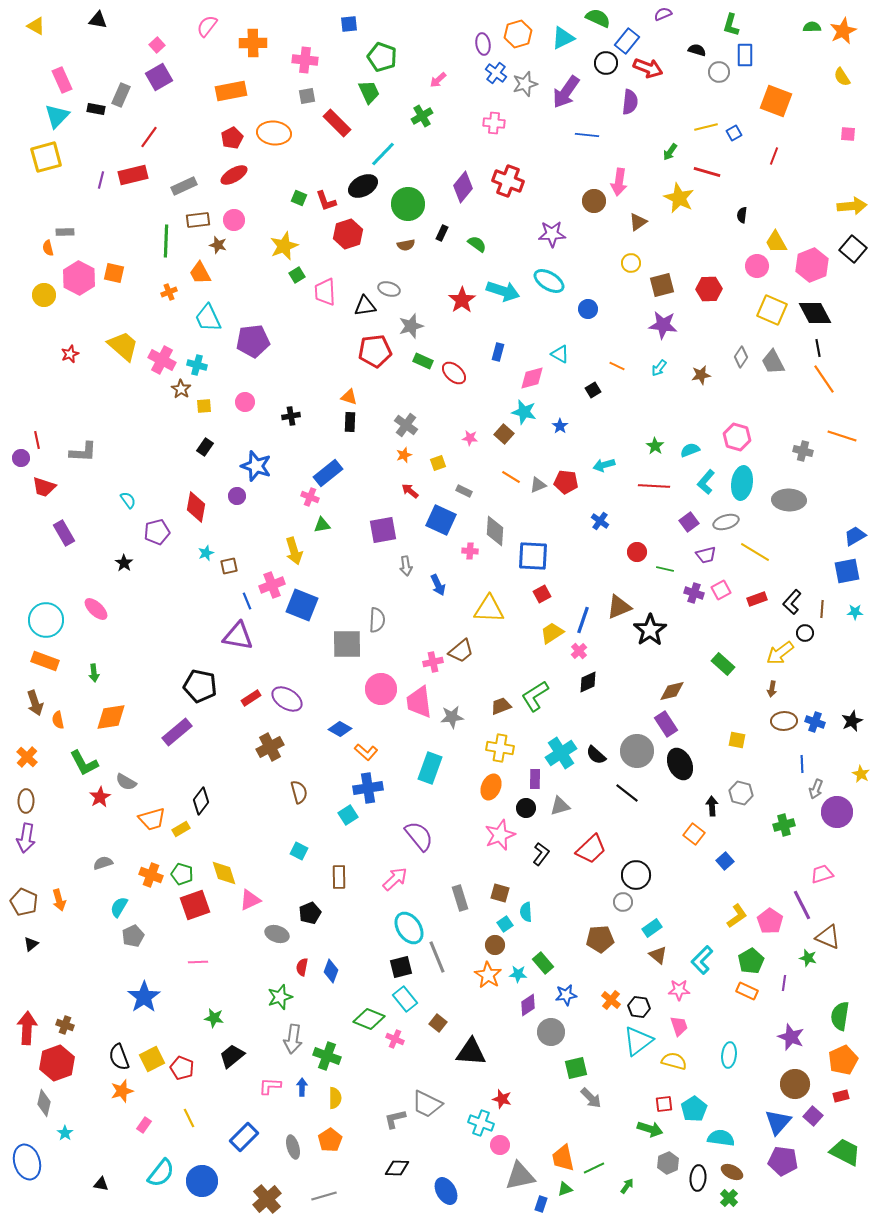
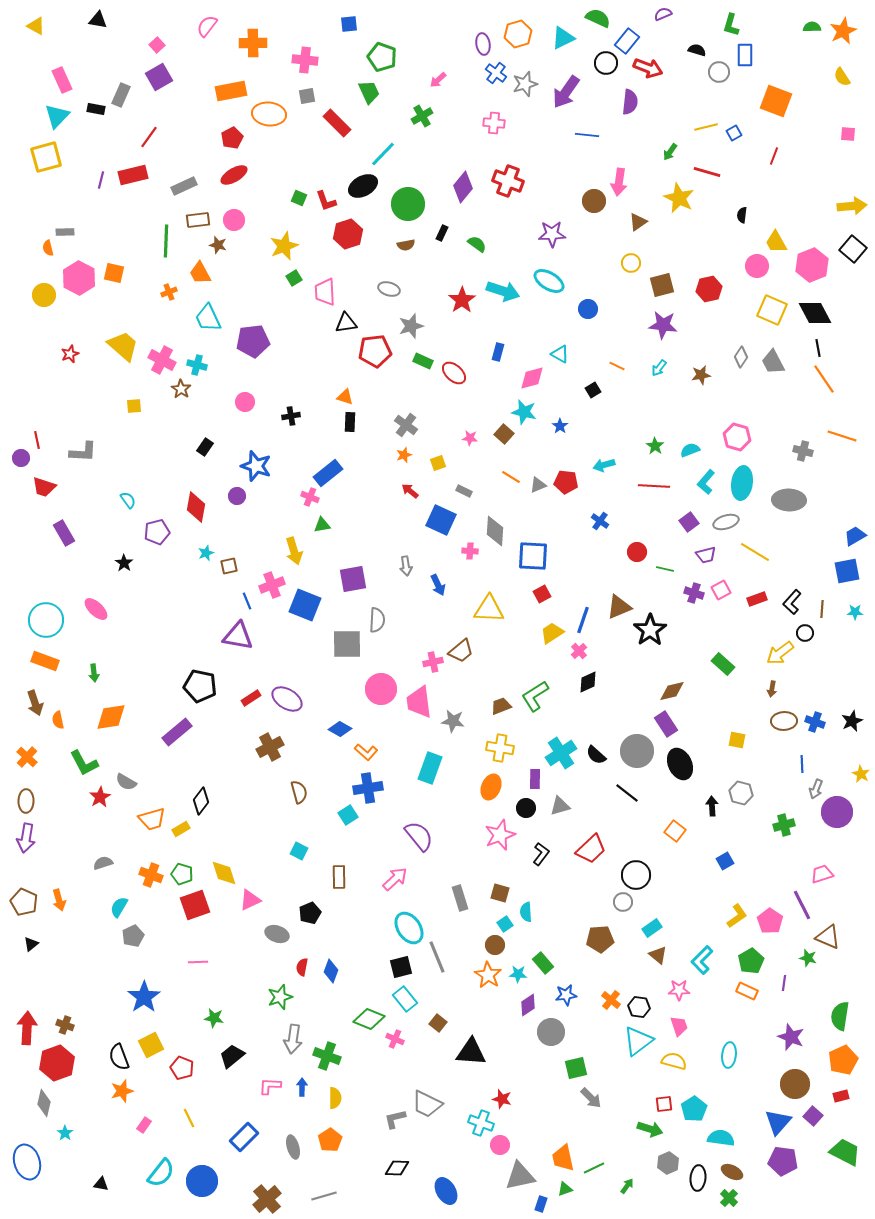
orange ellipse at (274, 133): moved 5 px left, 19 px up
green square at (297, 275): moved 3 px left, 3 px down
red hexagon at (709, 289): rotated 10 degrees counterclockwise
black triangle at (365, 306): moved 19 px left, 17 px down
orange triangle at (349, 397): moved 4 px left
yellow square at (204, 406): moved 70 px left
purple square at (383, 530): moved 30 px left, 49 px down
blue square at (302, 605): moved 3 px right
gray star at (452, 717): moved 1 px right, 4 px down; rotated 15 degrees clockwise
orange square at (694, 834): moved 19 px left, 3 px up
blue square at (725, 861): rotated 12 degrees clockwise
yellow square at (152, 1059): moved 1 px left, 14 px up
